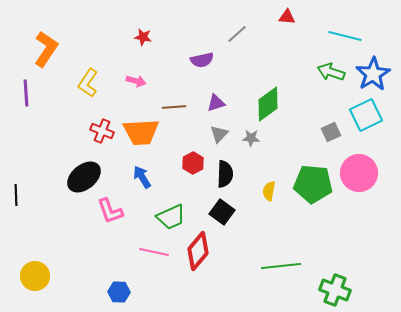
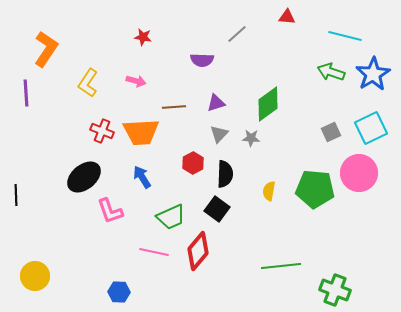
purple semicircle: rotated 15 degrees clockwise
cyan square: moved 5 px right, 13 px down
green pentagon: moved 2 px right, 5 px down
black square: moved 5 px left, 3 px up
